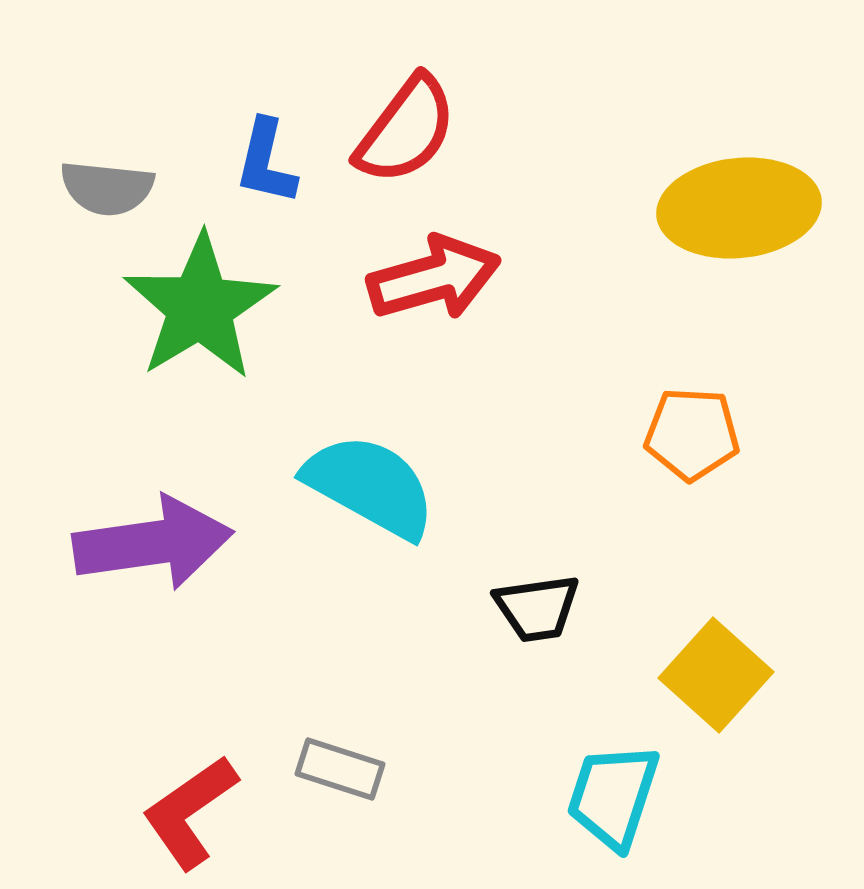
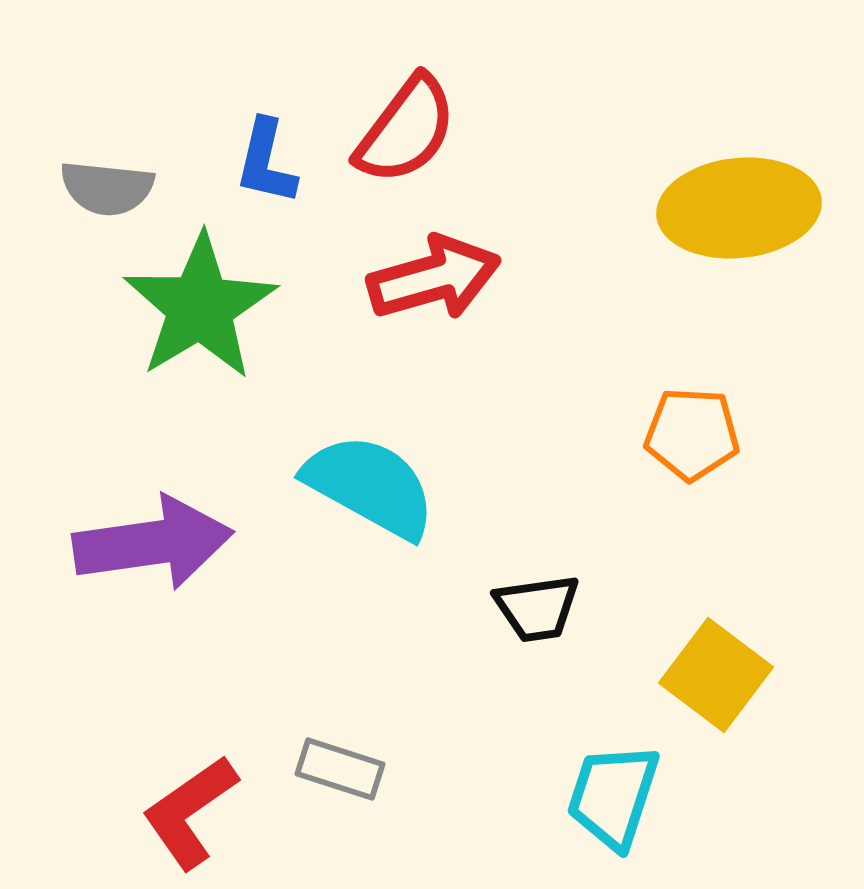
yellow square: rotated 5 degrees counterclockwise
